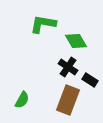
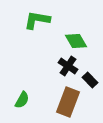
green L-shape: moved 6 px left, 4 px up
black cross: moved 1 px up
black rectangle: rotated 14 degrees clockwise
brown rectangle: moved 2 px down
